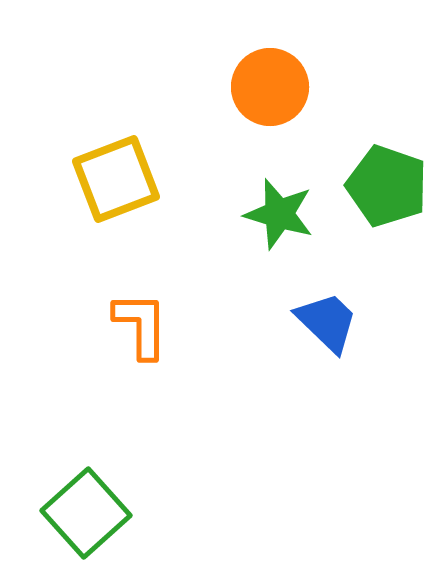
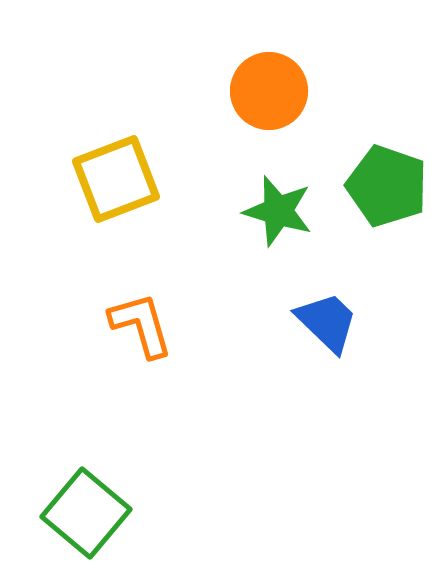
orange circle: moved 1 px left, 4 px down
green star: moved 1 px left, 3 px up
orange L-shape: rotated 16 degrees counterclockwise
green square: rotated 8 degrees counterclockwise
